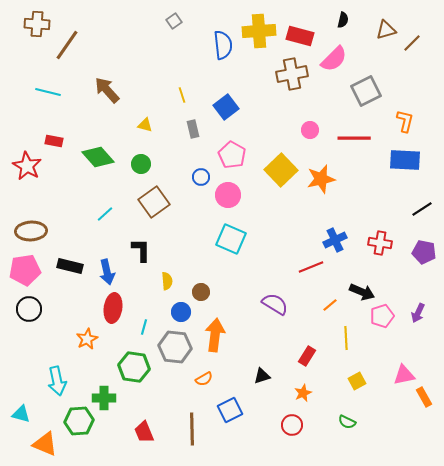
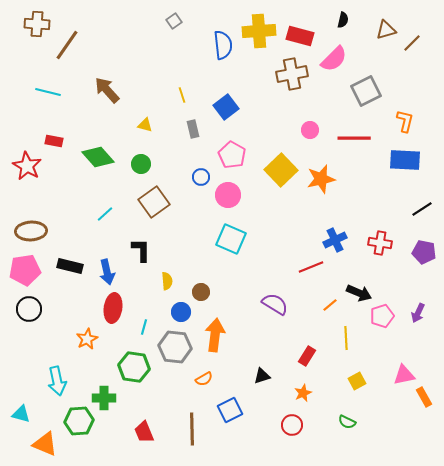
black arrow at (362, 292): moved 3 px left, 1 px down
